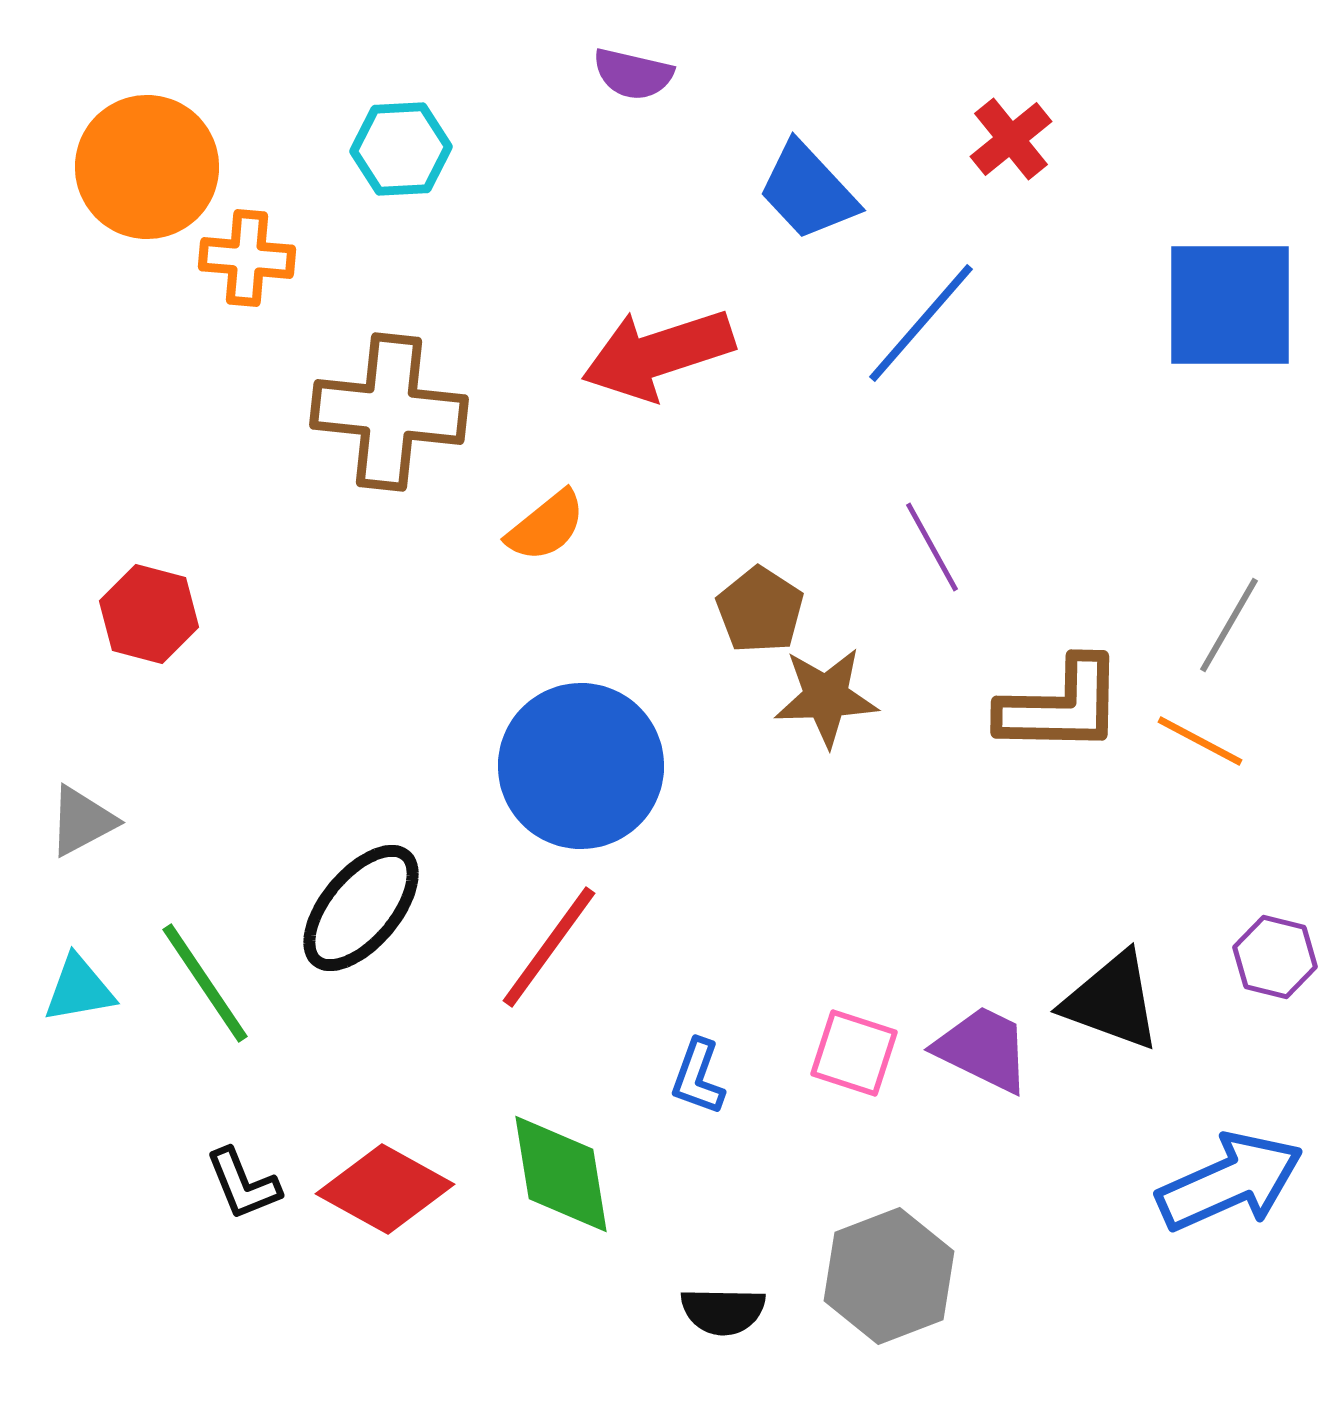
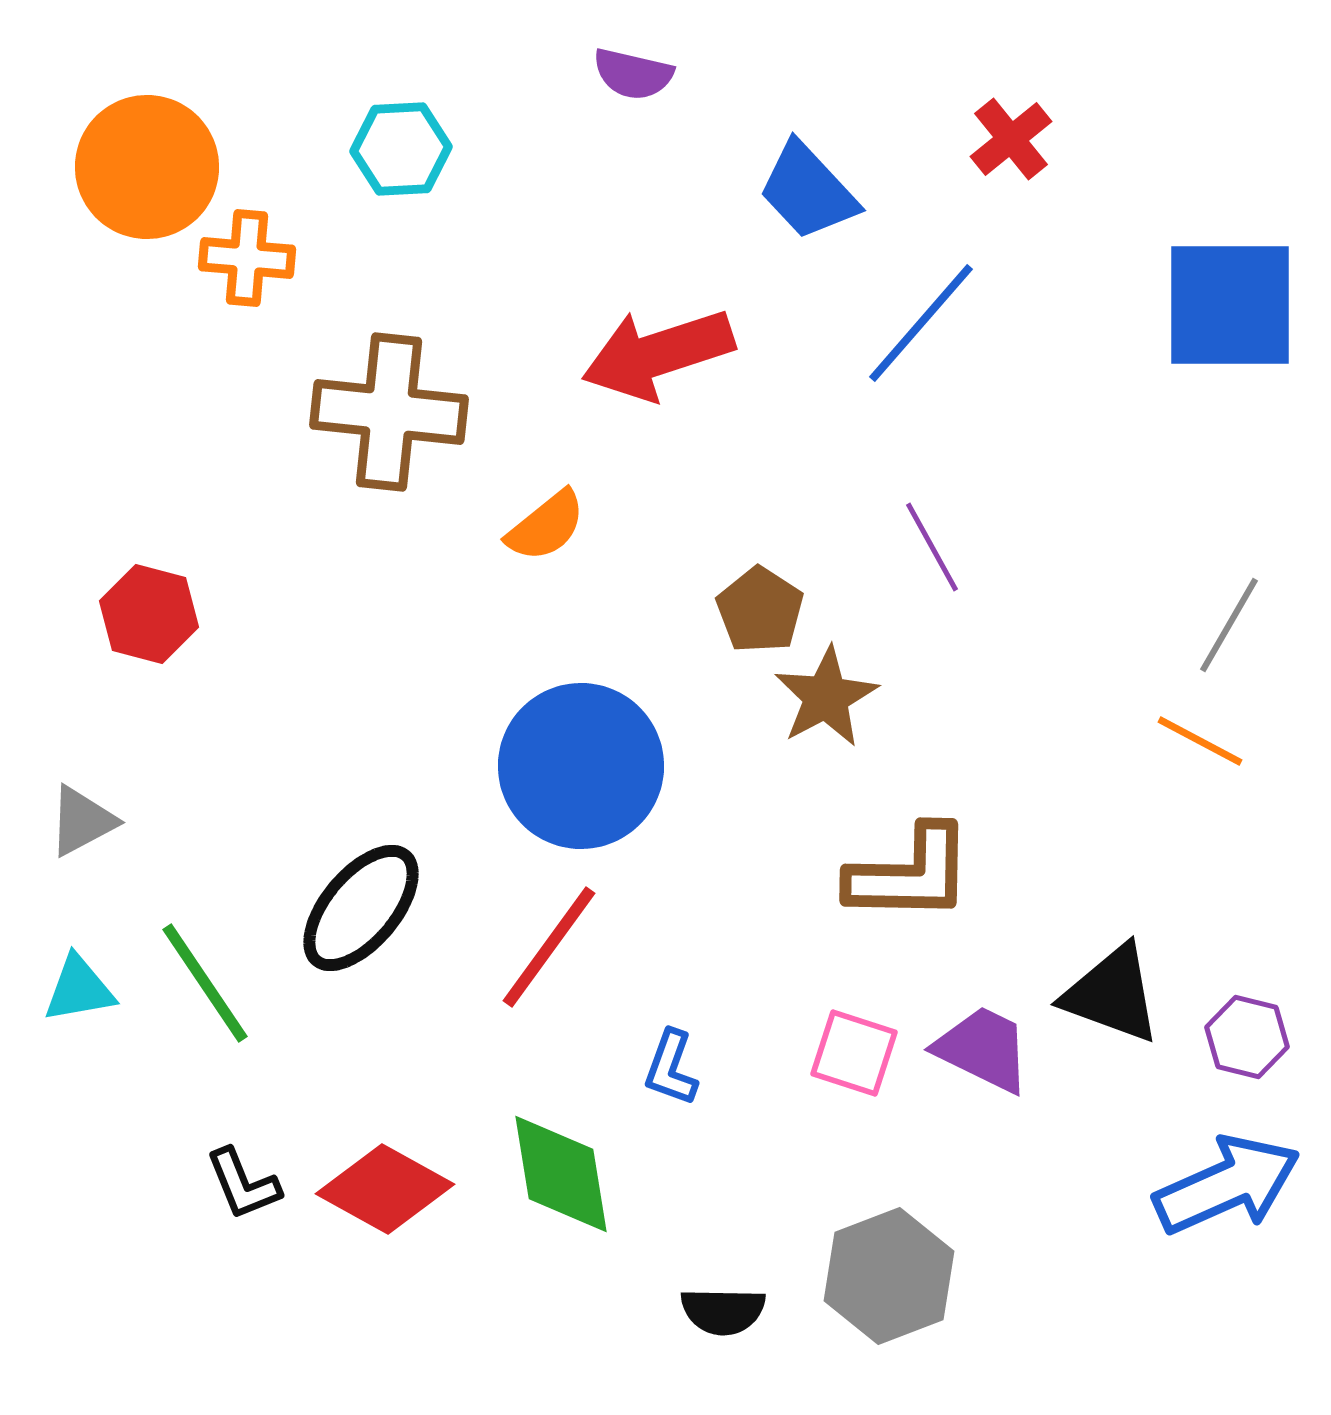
brown star: rotated 26 degrees counterclockwise
brown L-shape: moved 151 px left, 168 px down
purple hexagon: moved 28 px left, 80 px down
black triangle: moved 7 px up
blue L-shape: moved 27 px left, 9 px up
blue arrow: moved 3 px left, 3 px down
